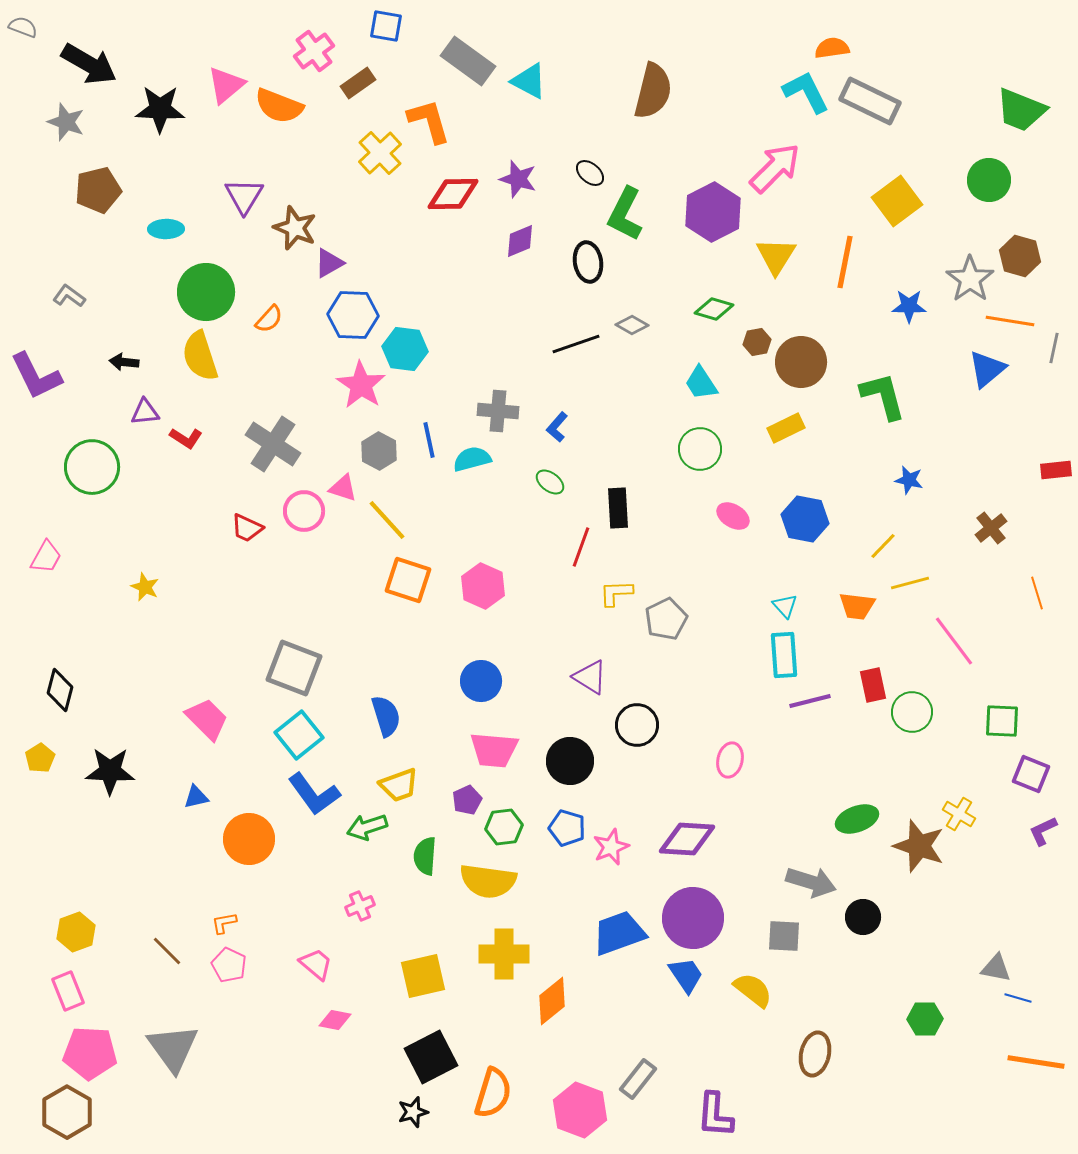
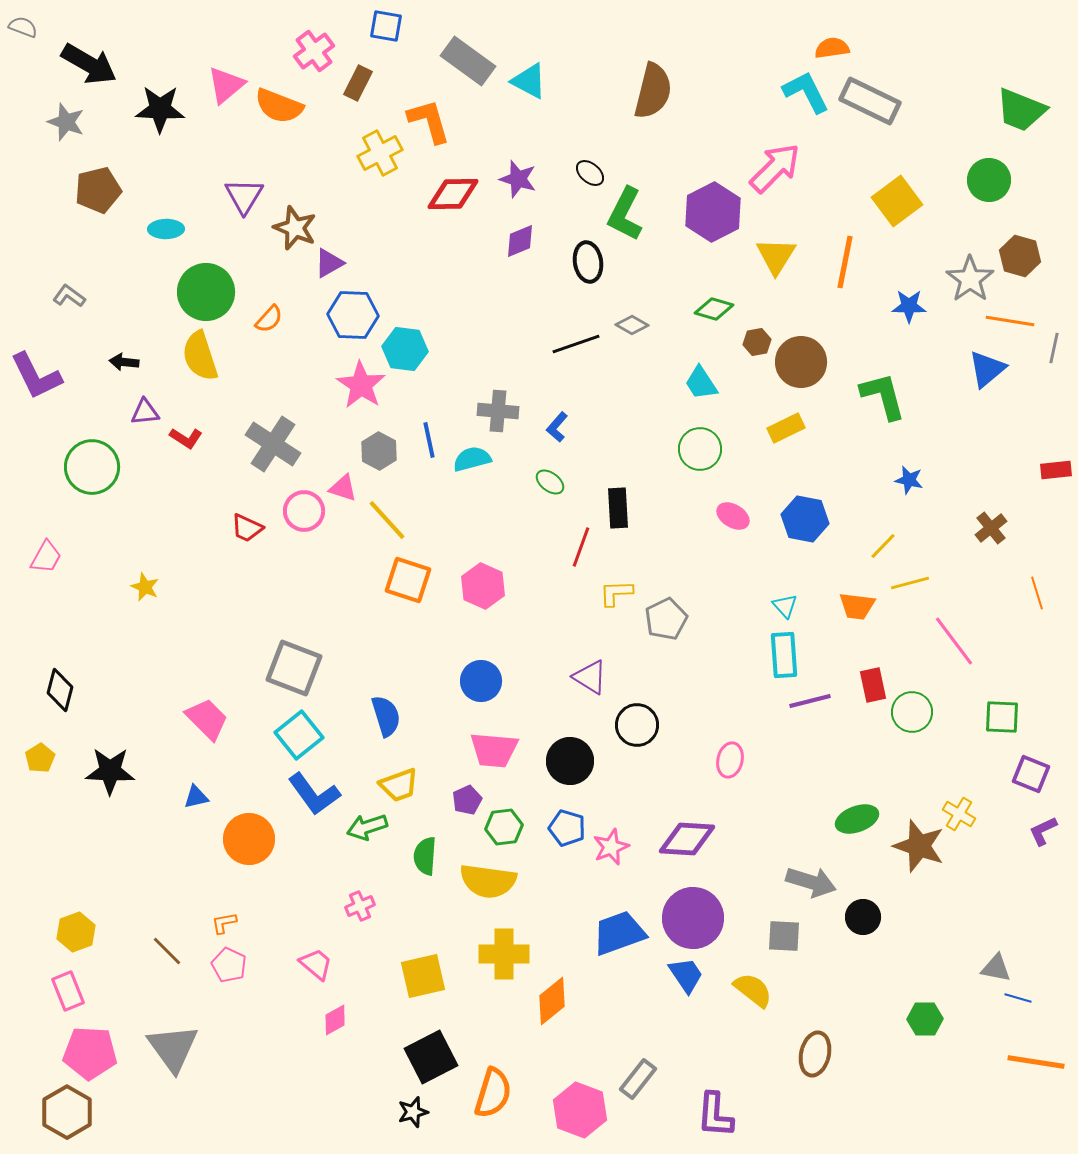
brown rectangle at (358, 83): rotated 28 degrees counterclockwise
yellow cross at (380, 153): rotated 15 degrees clockwise
green square at (1002, 721): moved 4 px up
pink diamond at (335, 1020): rotated 40 degrees counterclockwise
